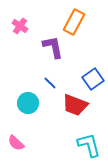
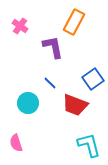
pink semicircle: rotated 30 degrees clockwise
